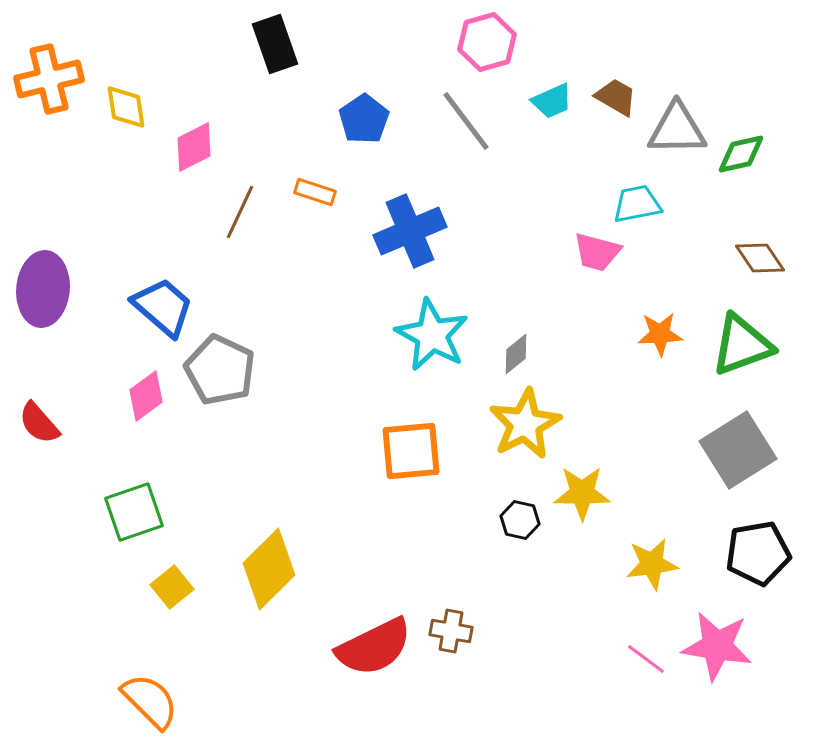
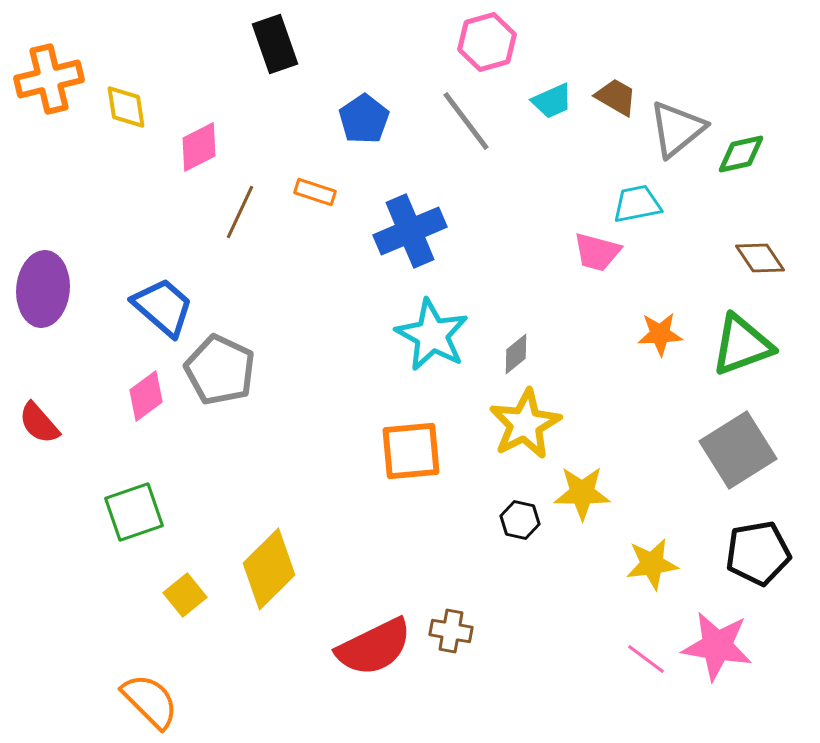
gray triangle at (677, 129): rotated 38 degrees counterclockwise
pink diamond at (194, 147): moved 5 px right
yellow square at (172, 587): moved 13 px right, 8 px down
